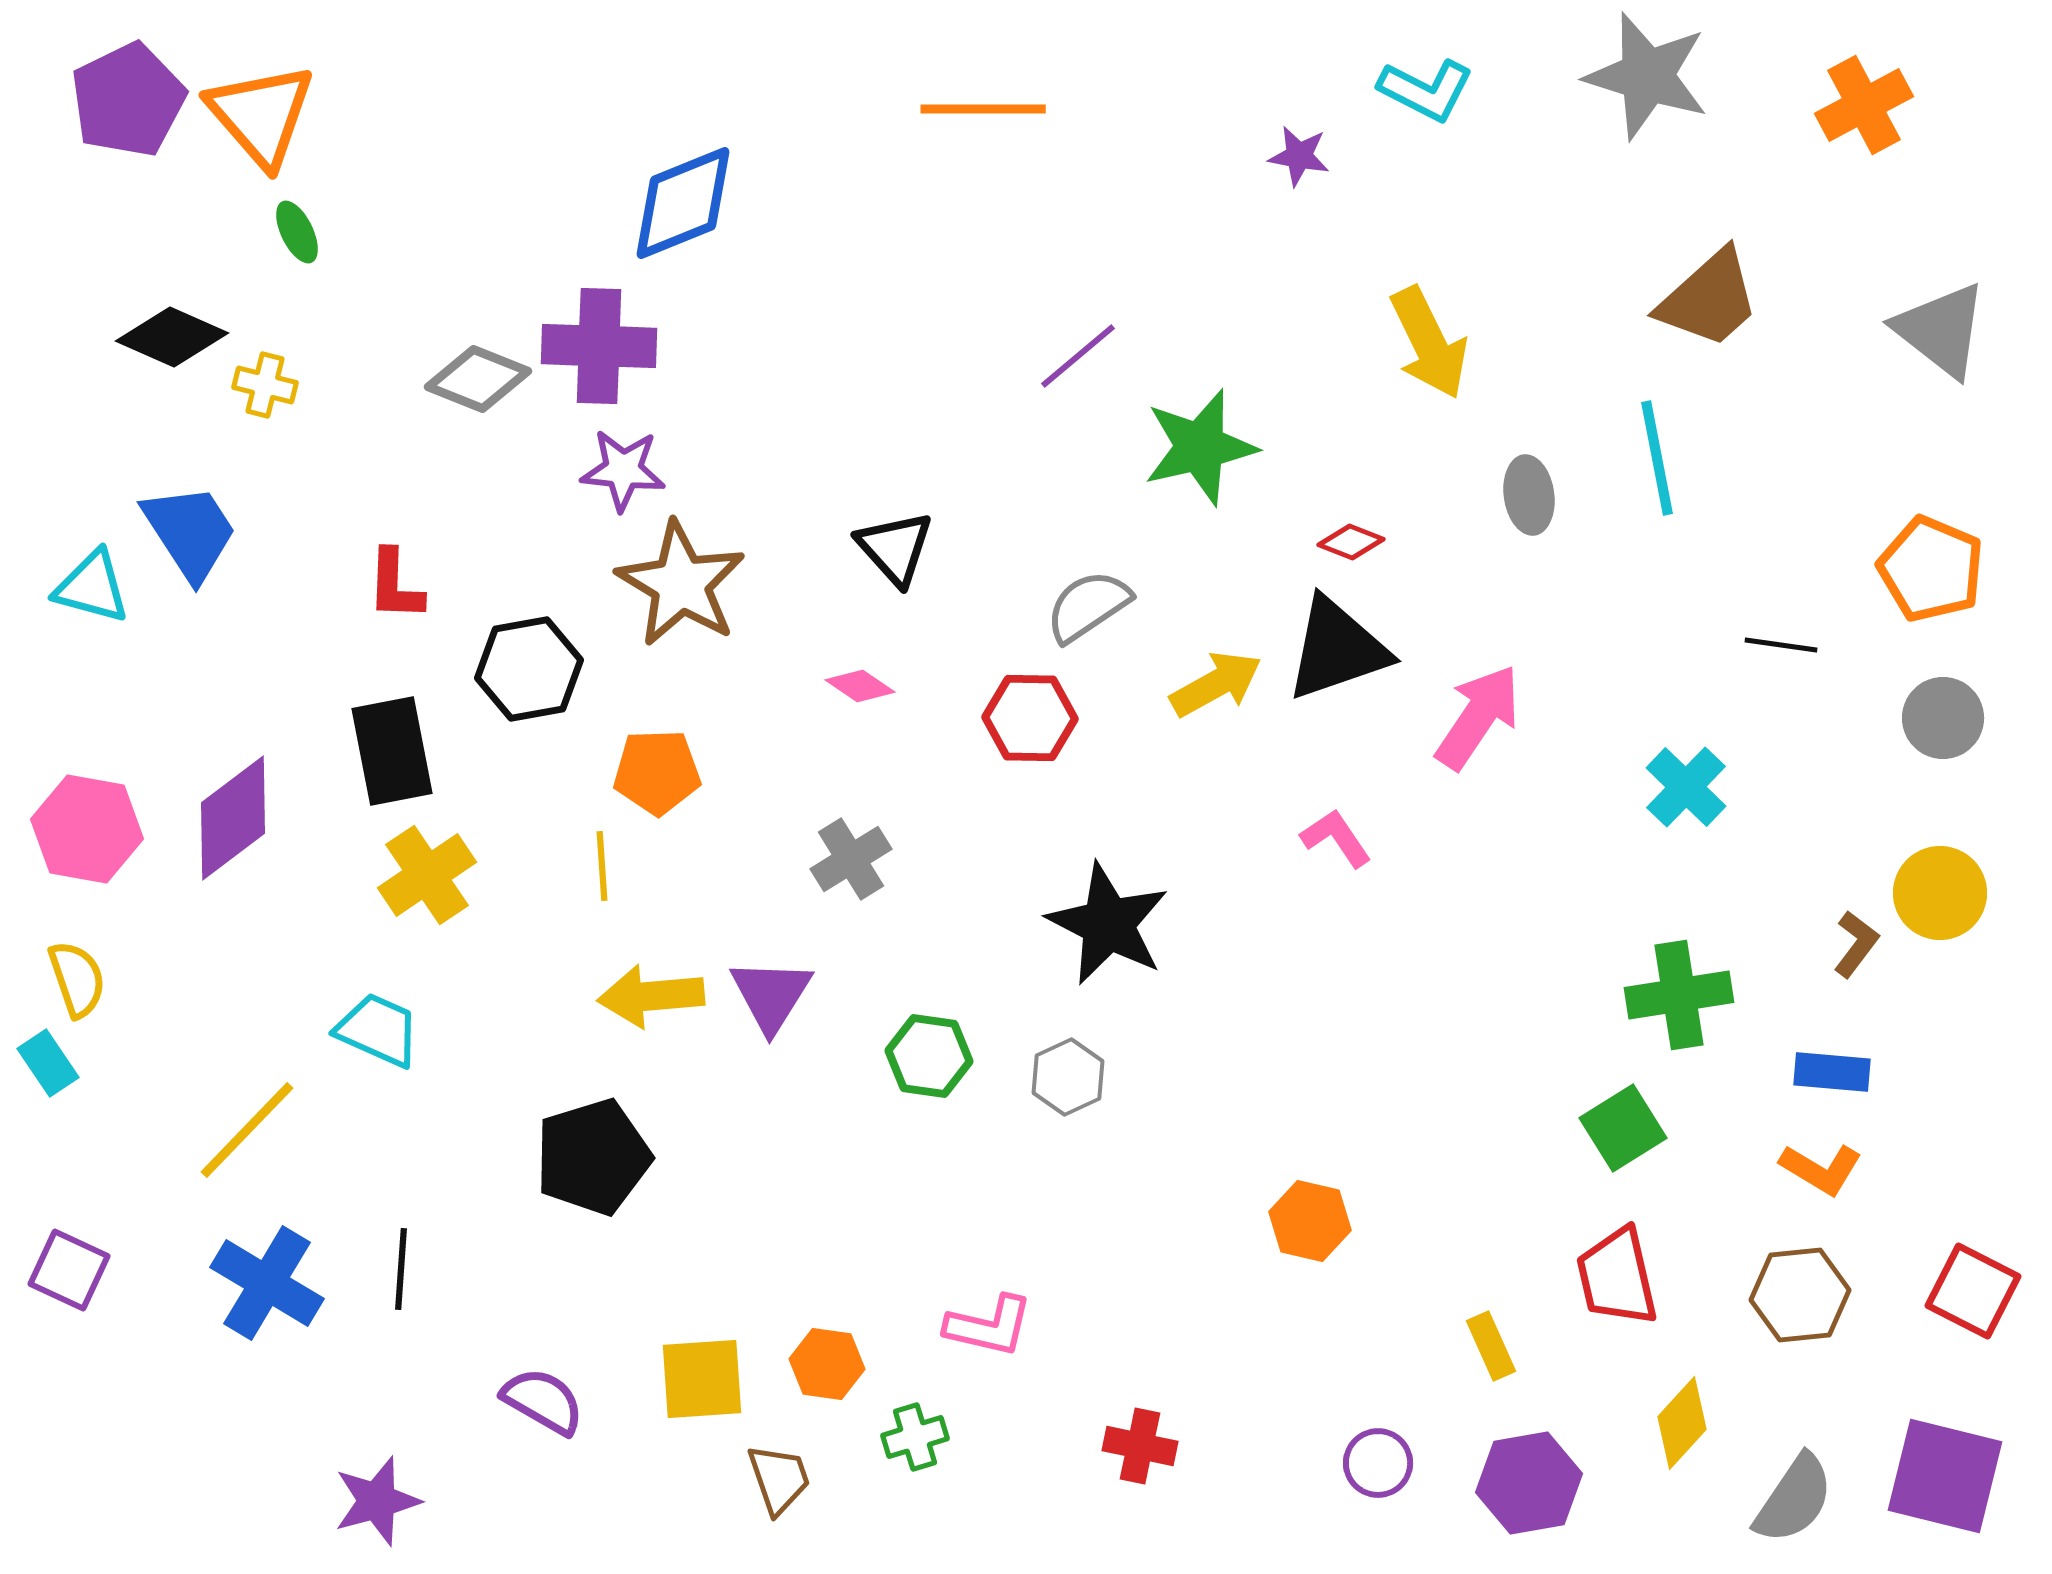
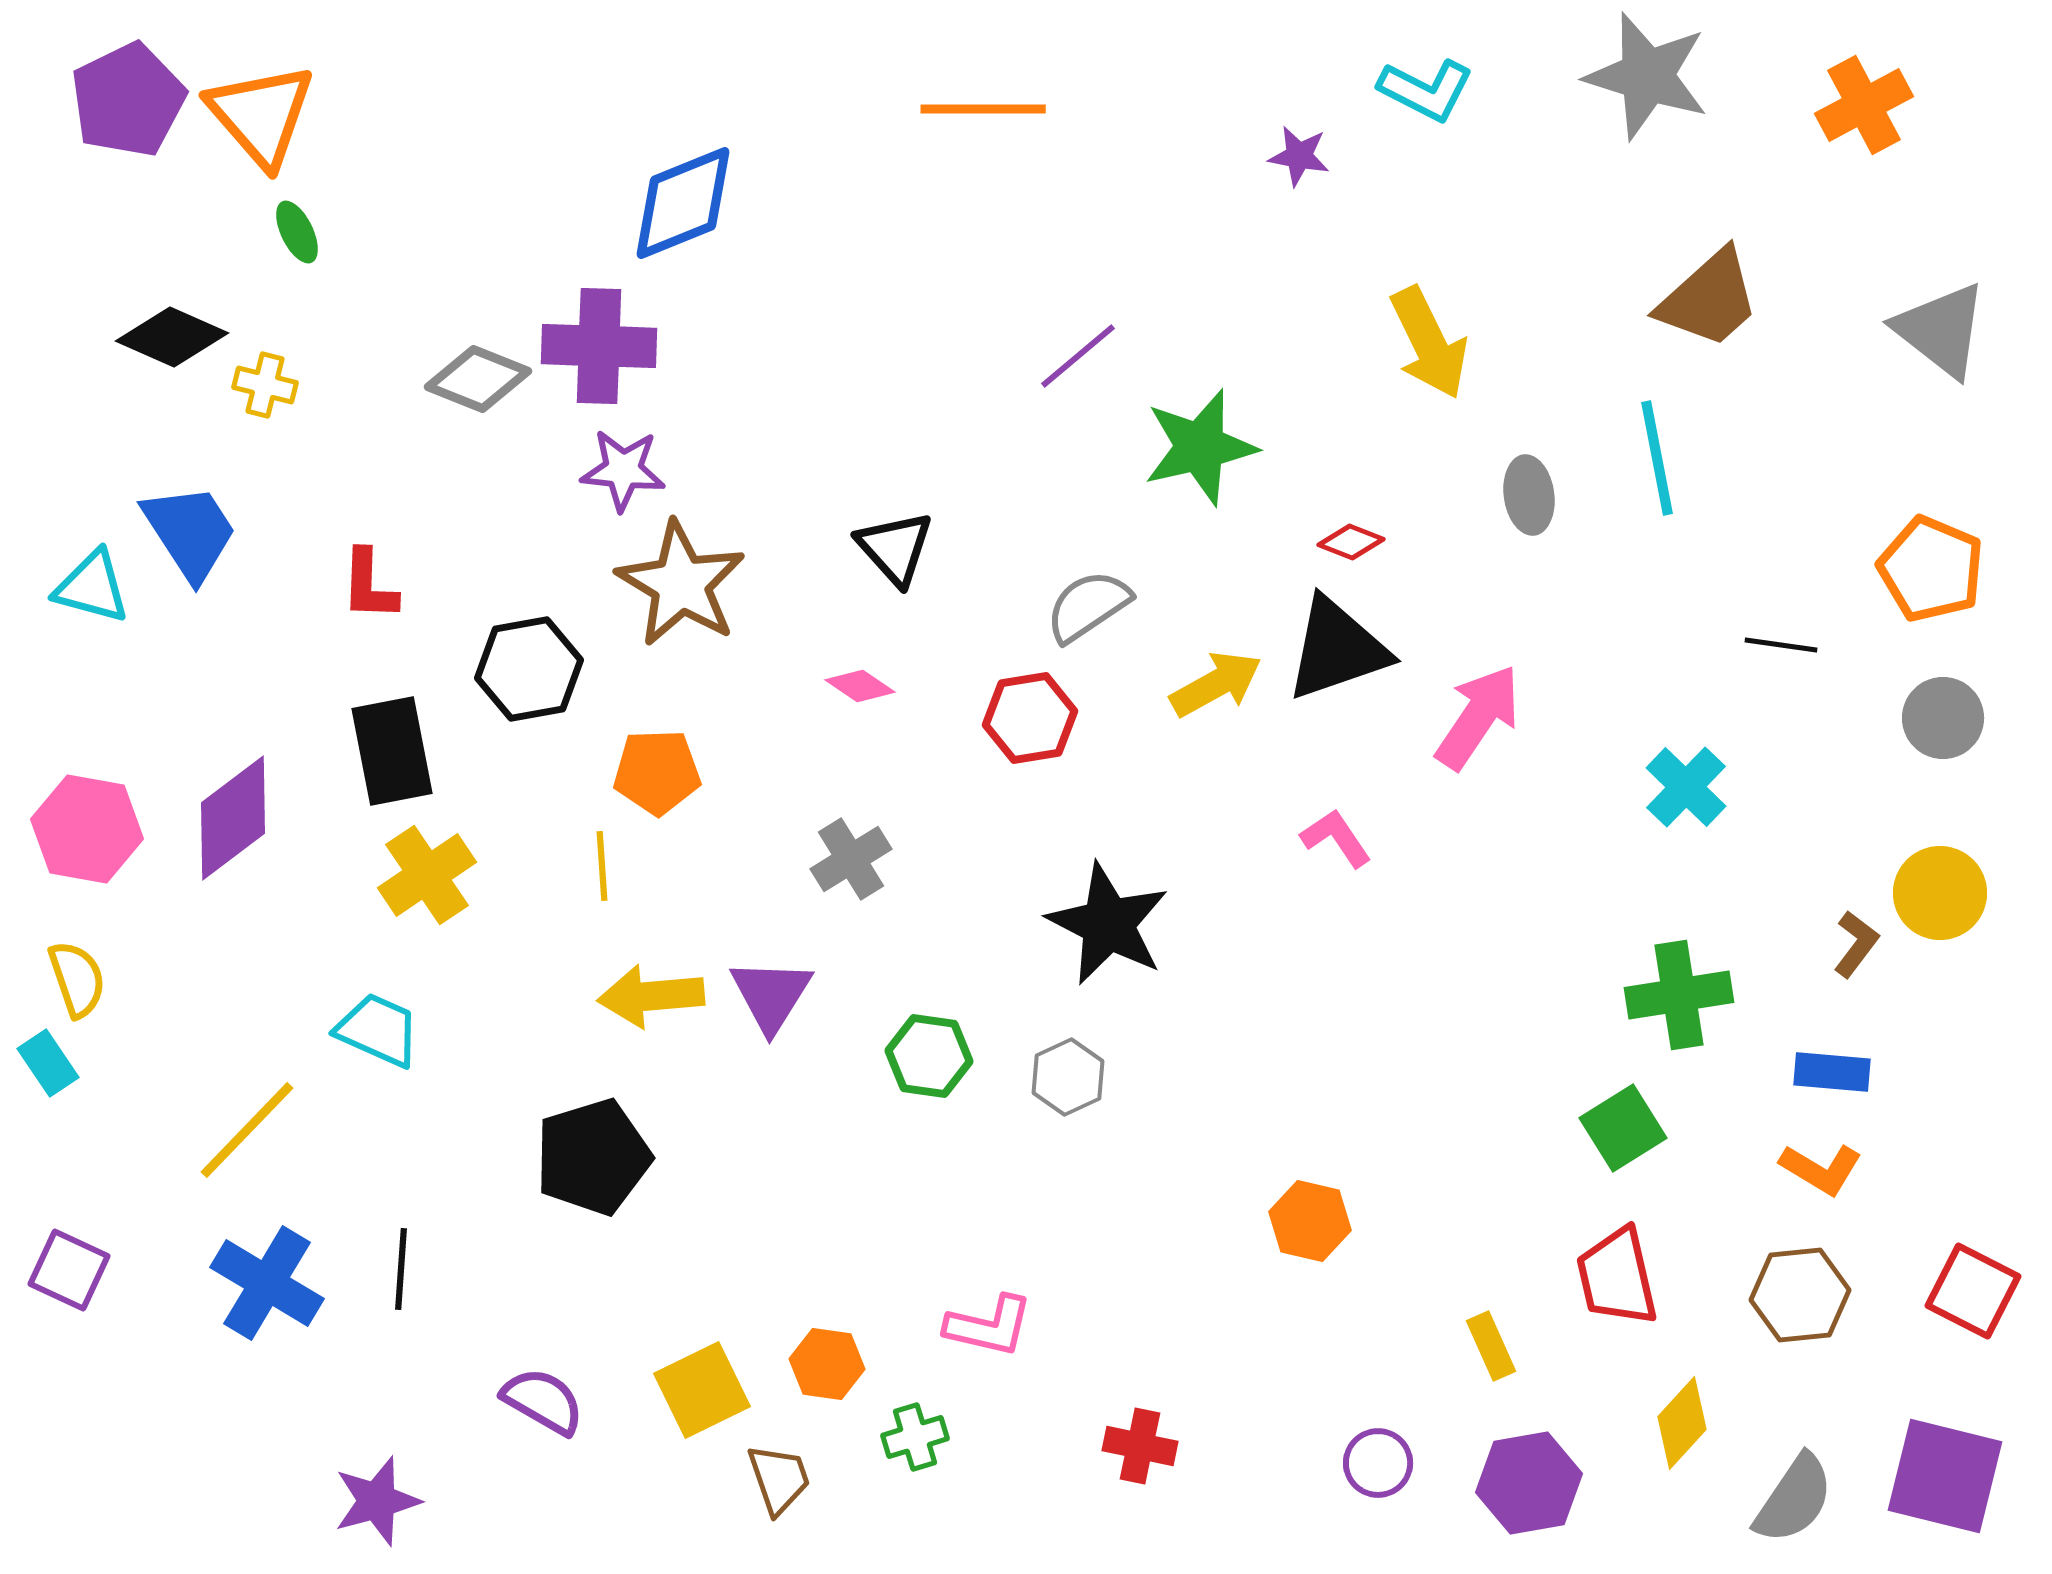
red L-shape at (395, 585): moved 26 px left
red hexagon at (1030, 718): rotated 10 degrees counterclockwise
yellow square at (702, 1379): moved 11 px down; rotated 22 degrees counterclockwise
